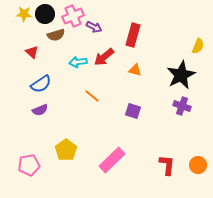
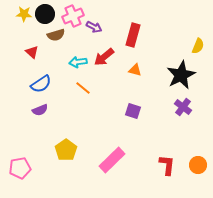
orange line: moved 9 px left, 8 px up
purple cross: moved 1 px right, 1 px down; rotated 18 degrees clockwise
pink pentagon: moved 9 px left, 3 px down
